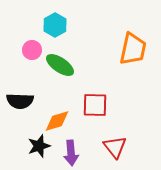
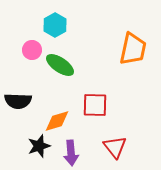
black semicircle: moved 2 px left
